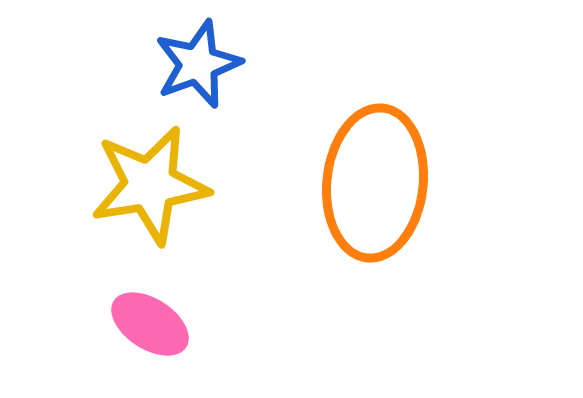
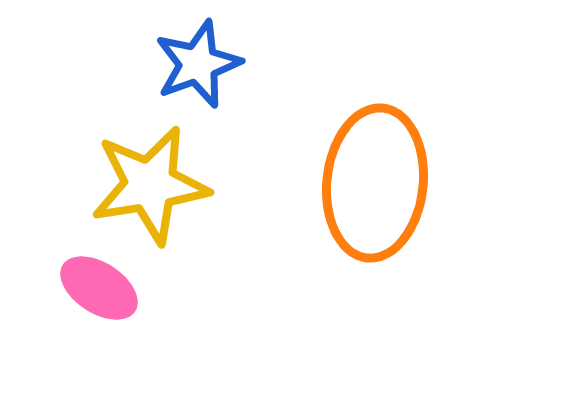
pink ellipse: moved 51 px left, 36 px up
